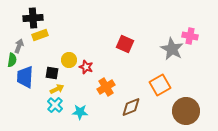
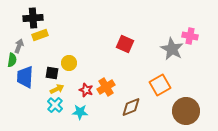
yellow circle: moved 3 px down
red star: moved 23 px down
